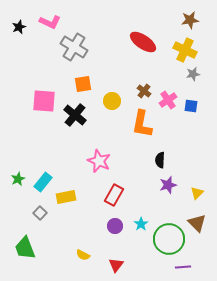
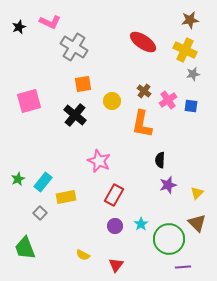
pink square: moved 15 px left; rotated 20 degrees counterclockwise
